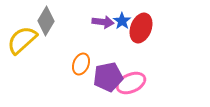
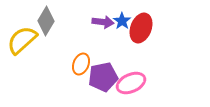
purple pentagon: moved 5 px left
